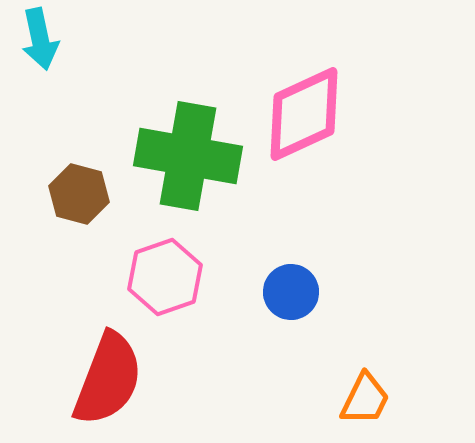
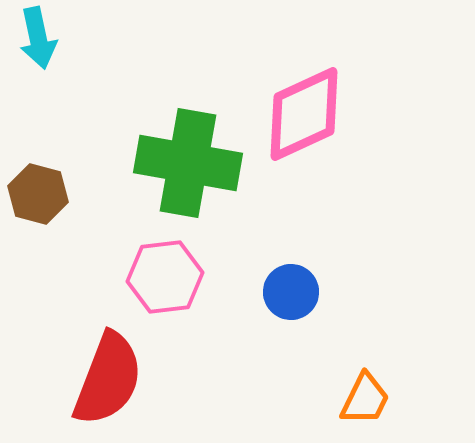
cyan arrow: moved 2 px left, 1 px up
green cross: moved 7 px down
brown hexagon: moved 41 px left
pink hexagon: rotated 12 degrees clockwise
